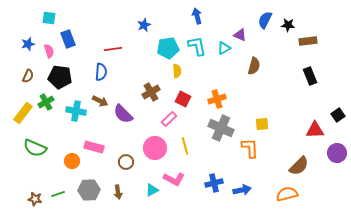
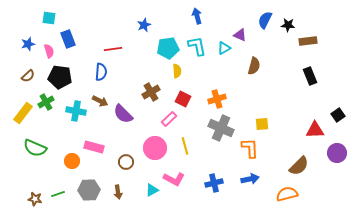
brown semicircle at (28, 76): rotated 24 degrees clockwise
blue arrow at (242, 190): moved 8 px right, 11 px up
